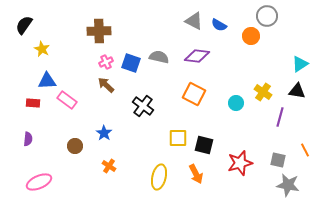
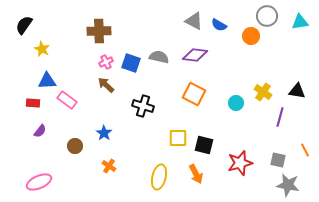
purple diamond: moved 2 px left, 1 px up
cyan triangle: moved 42 px up; rotated 24 degrees clockwise
black cross: rotated 20 degrees counterclockwise
purple semicircle: moved 12 px right, 8 px up; rotated 32 degrees clockwise
